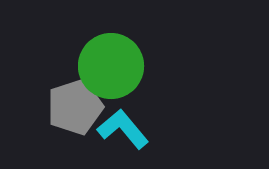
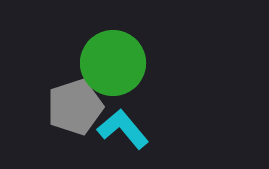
green circle: moved 2 px right, 3 px up
